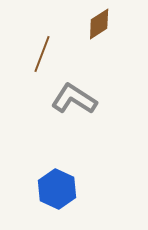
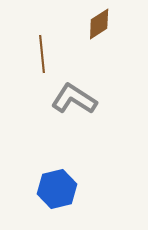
brown line: rotated 27 degrees counterclockwise
blue hexagon: rotated 21 degrees clockwise
